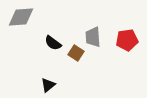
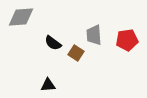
gray trapezoid: moved 1 px right, 2 px up
black triangle: rotated 35 degrees clockwise
